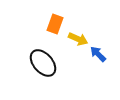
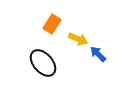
orange rectangle: moved 3 px left; rotated 12 degrees clockwise
